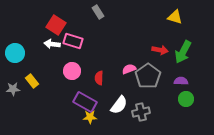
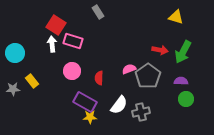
yellow triangle: moved 1 px right
white arrow: rotated 77 degrees clockwise
